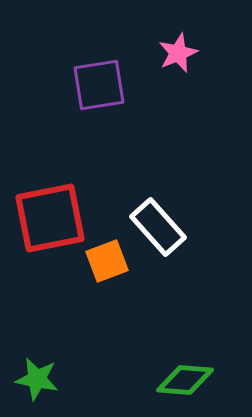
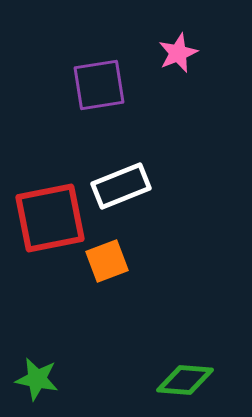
white rectangle: moved 37 px left, 41 px up; rotated 70 degrees counterclockwise
